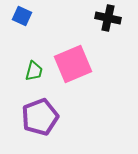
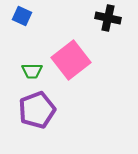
pink square: moved 2 px left, 4 px up; rotated 15 degrees counterclockwise
green trapezoid: moved 2 px left; rotated 75 degrees clockwise
purple pentagon: moved 3 px left, 7 px up
